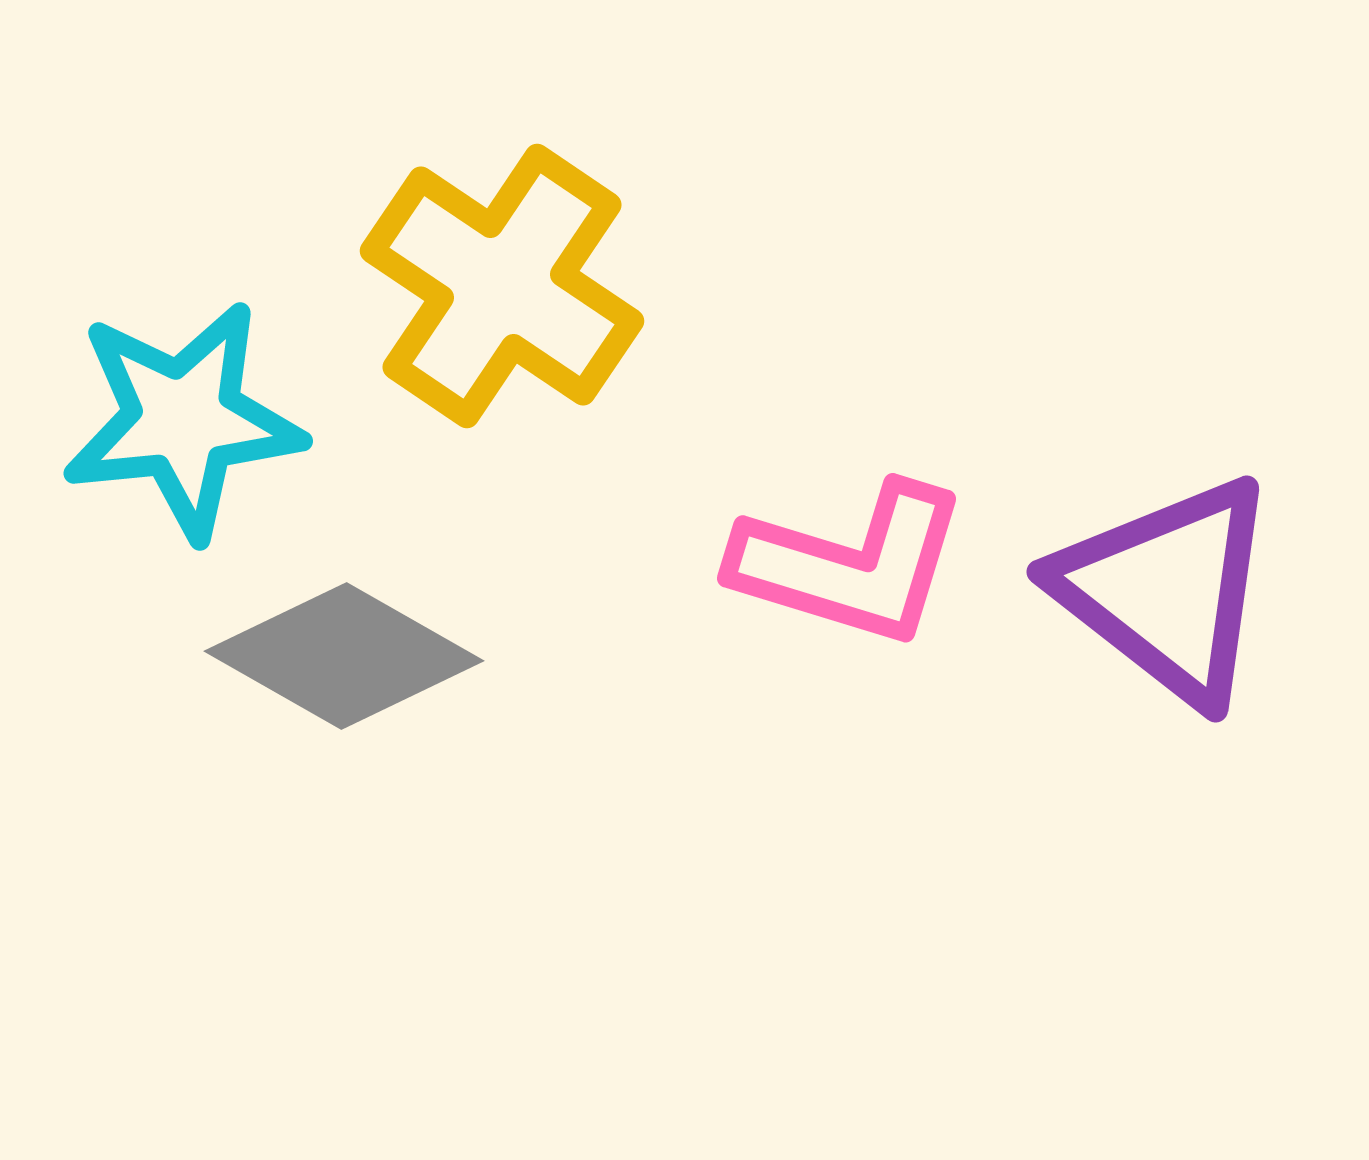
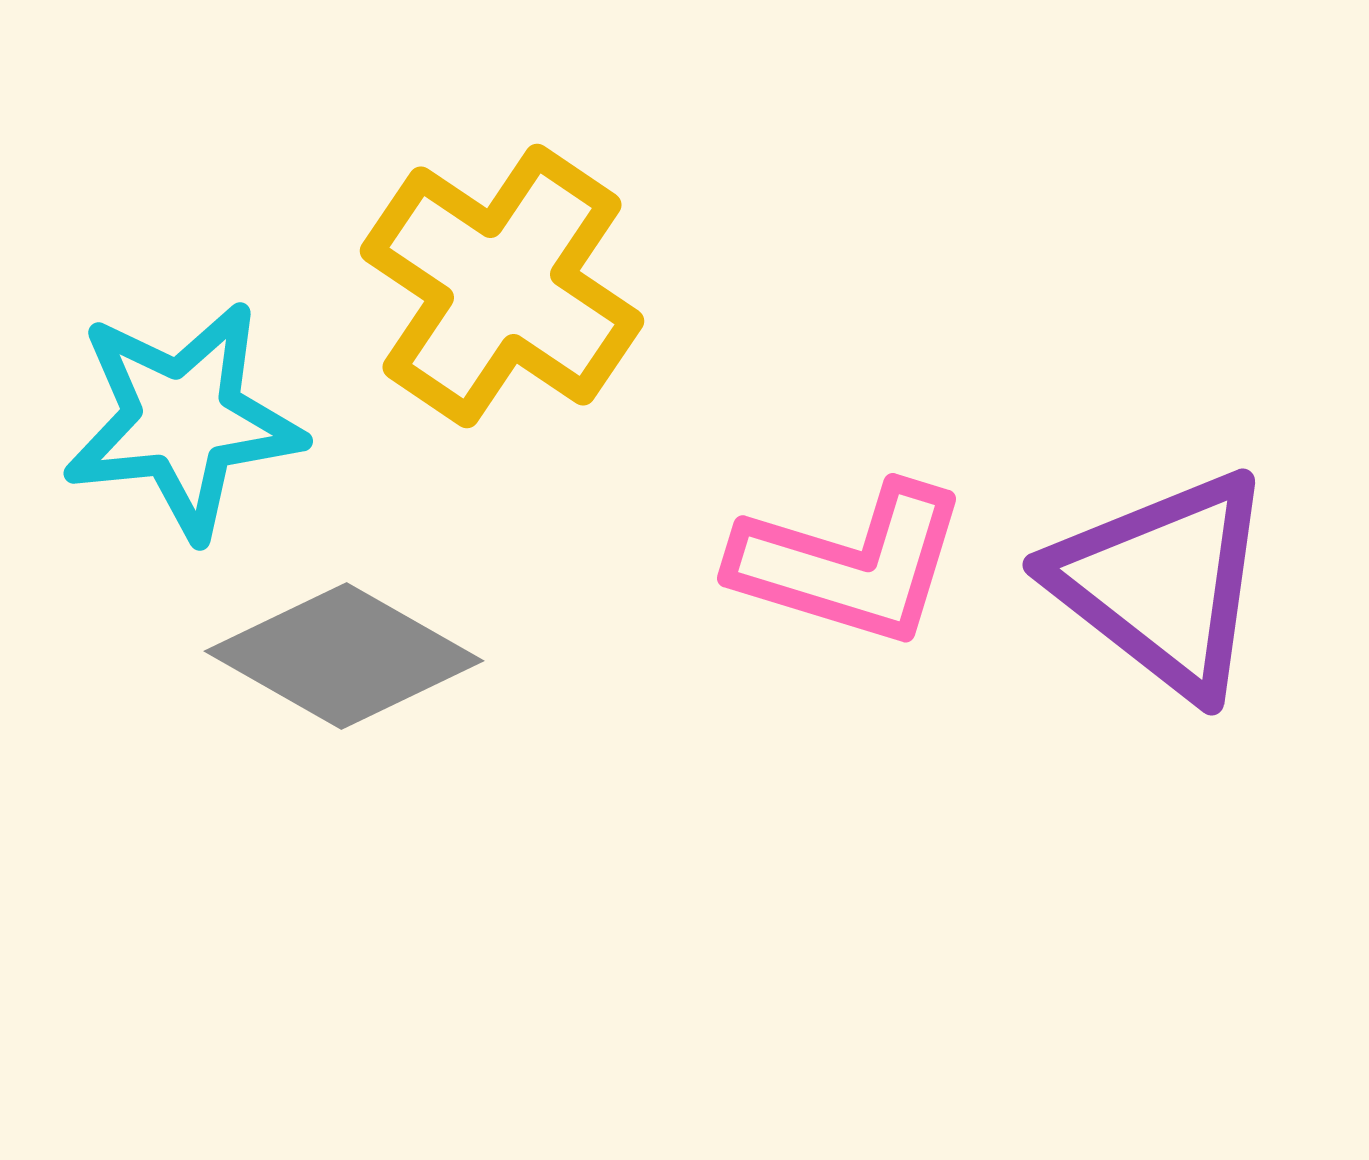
purple triangle: moved 4 px left, 7 px up
